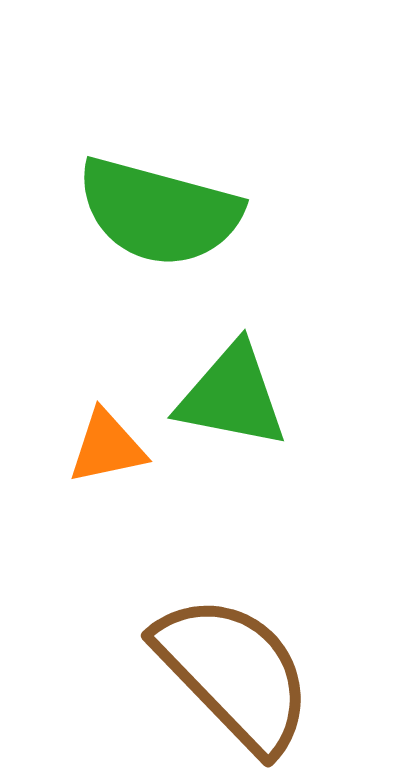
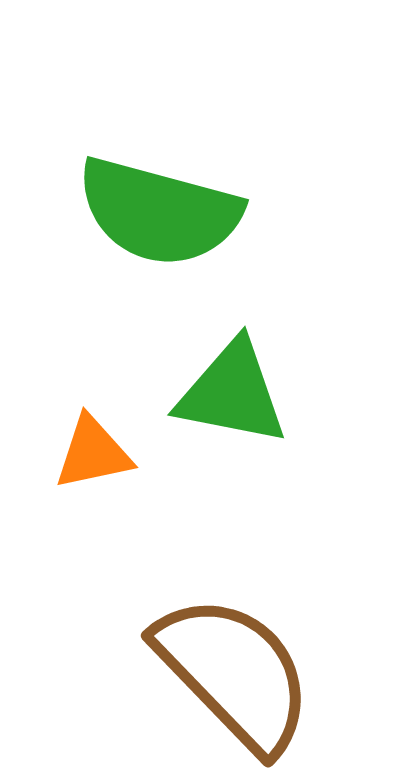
green triangle: moved 3 px up
orange triangle: moved 14 px left, 6 px down
